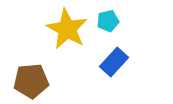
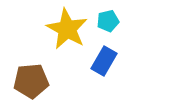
blue rectangle: moved 10 px left, 1 px up; rotated 12 degrees counterclockwise
